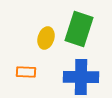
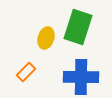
green rectangle: moved 1 px left, 2 px up
orange rectangle: rotated 48 degrees counterclockwise
